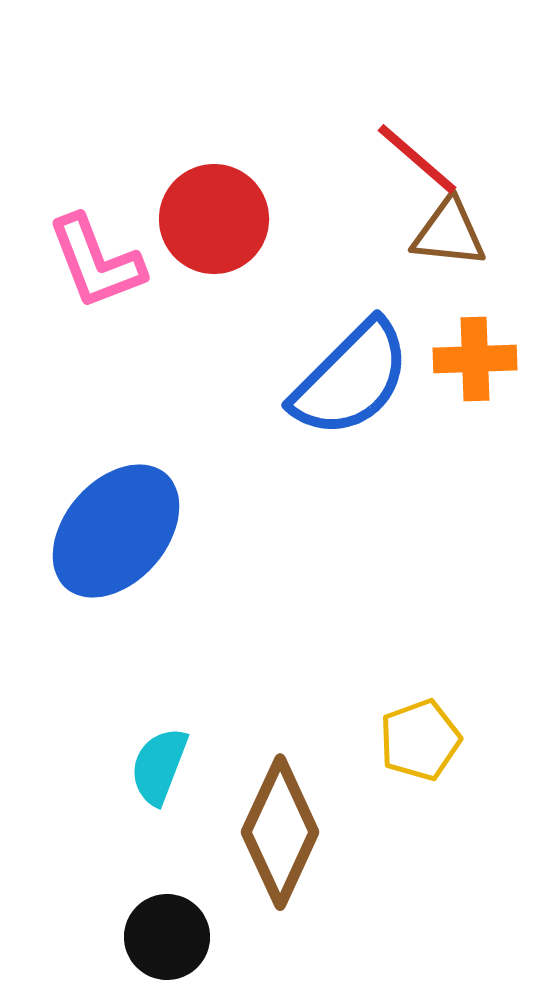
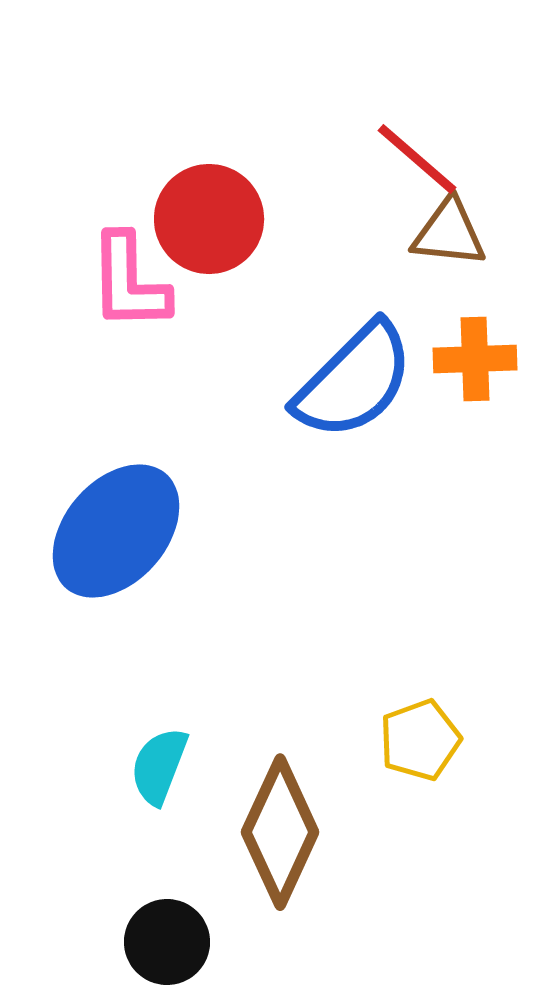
red circle: moved 5 px left
pink L-shape: moved 33 px right, 20 px down; rotated 20 degrees clockwise
blue semicircle: moved 3 px right, 2 px down
black circle: moved 5 px down
